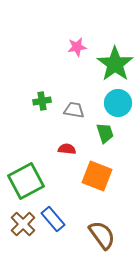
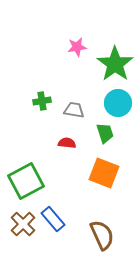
red semicircle: moved 6 px up
orange square: moved 7 px right, 3 px up
brown semicircle: rotated 12 degrees clockwise
